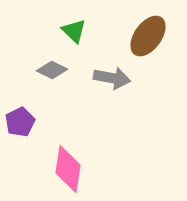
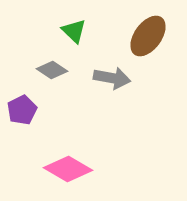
gray diamond: rotated 8 degrees clockwise
purple pentagon: moved 2 px right, 12 px up
pink diamond: rotated 69 degrees counterclockwise
